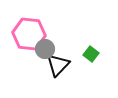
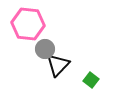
pink hexagon: moved 1 px left, 10 px up
green square: moved 26 px down
